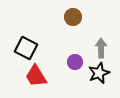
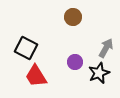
gray arrow: moved 5 px right; rotated 30 degrees clockwise
